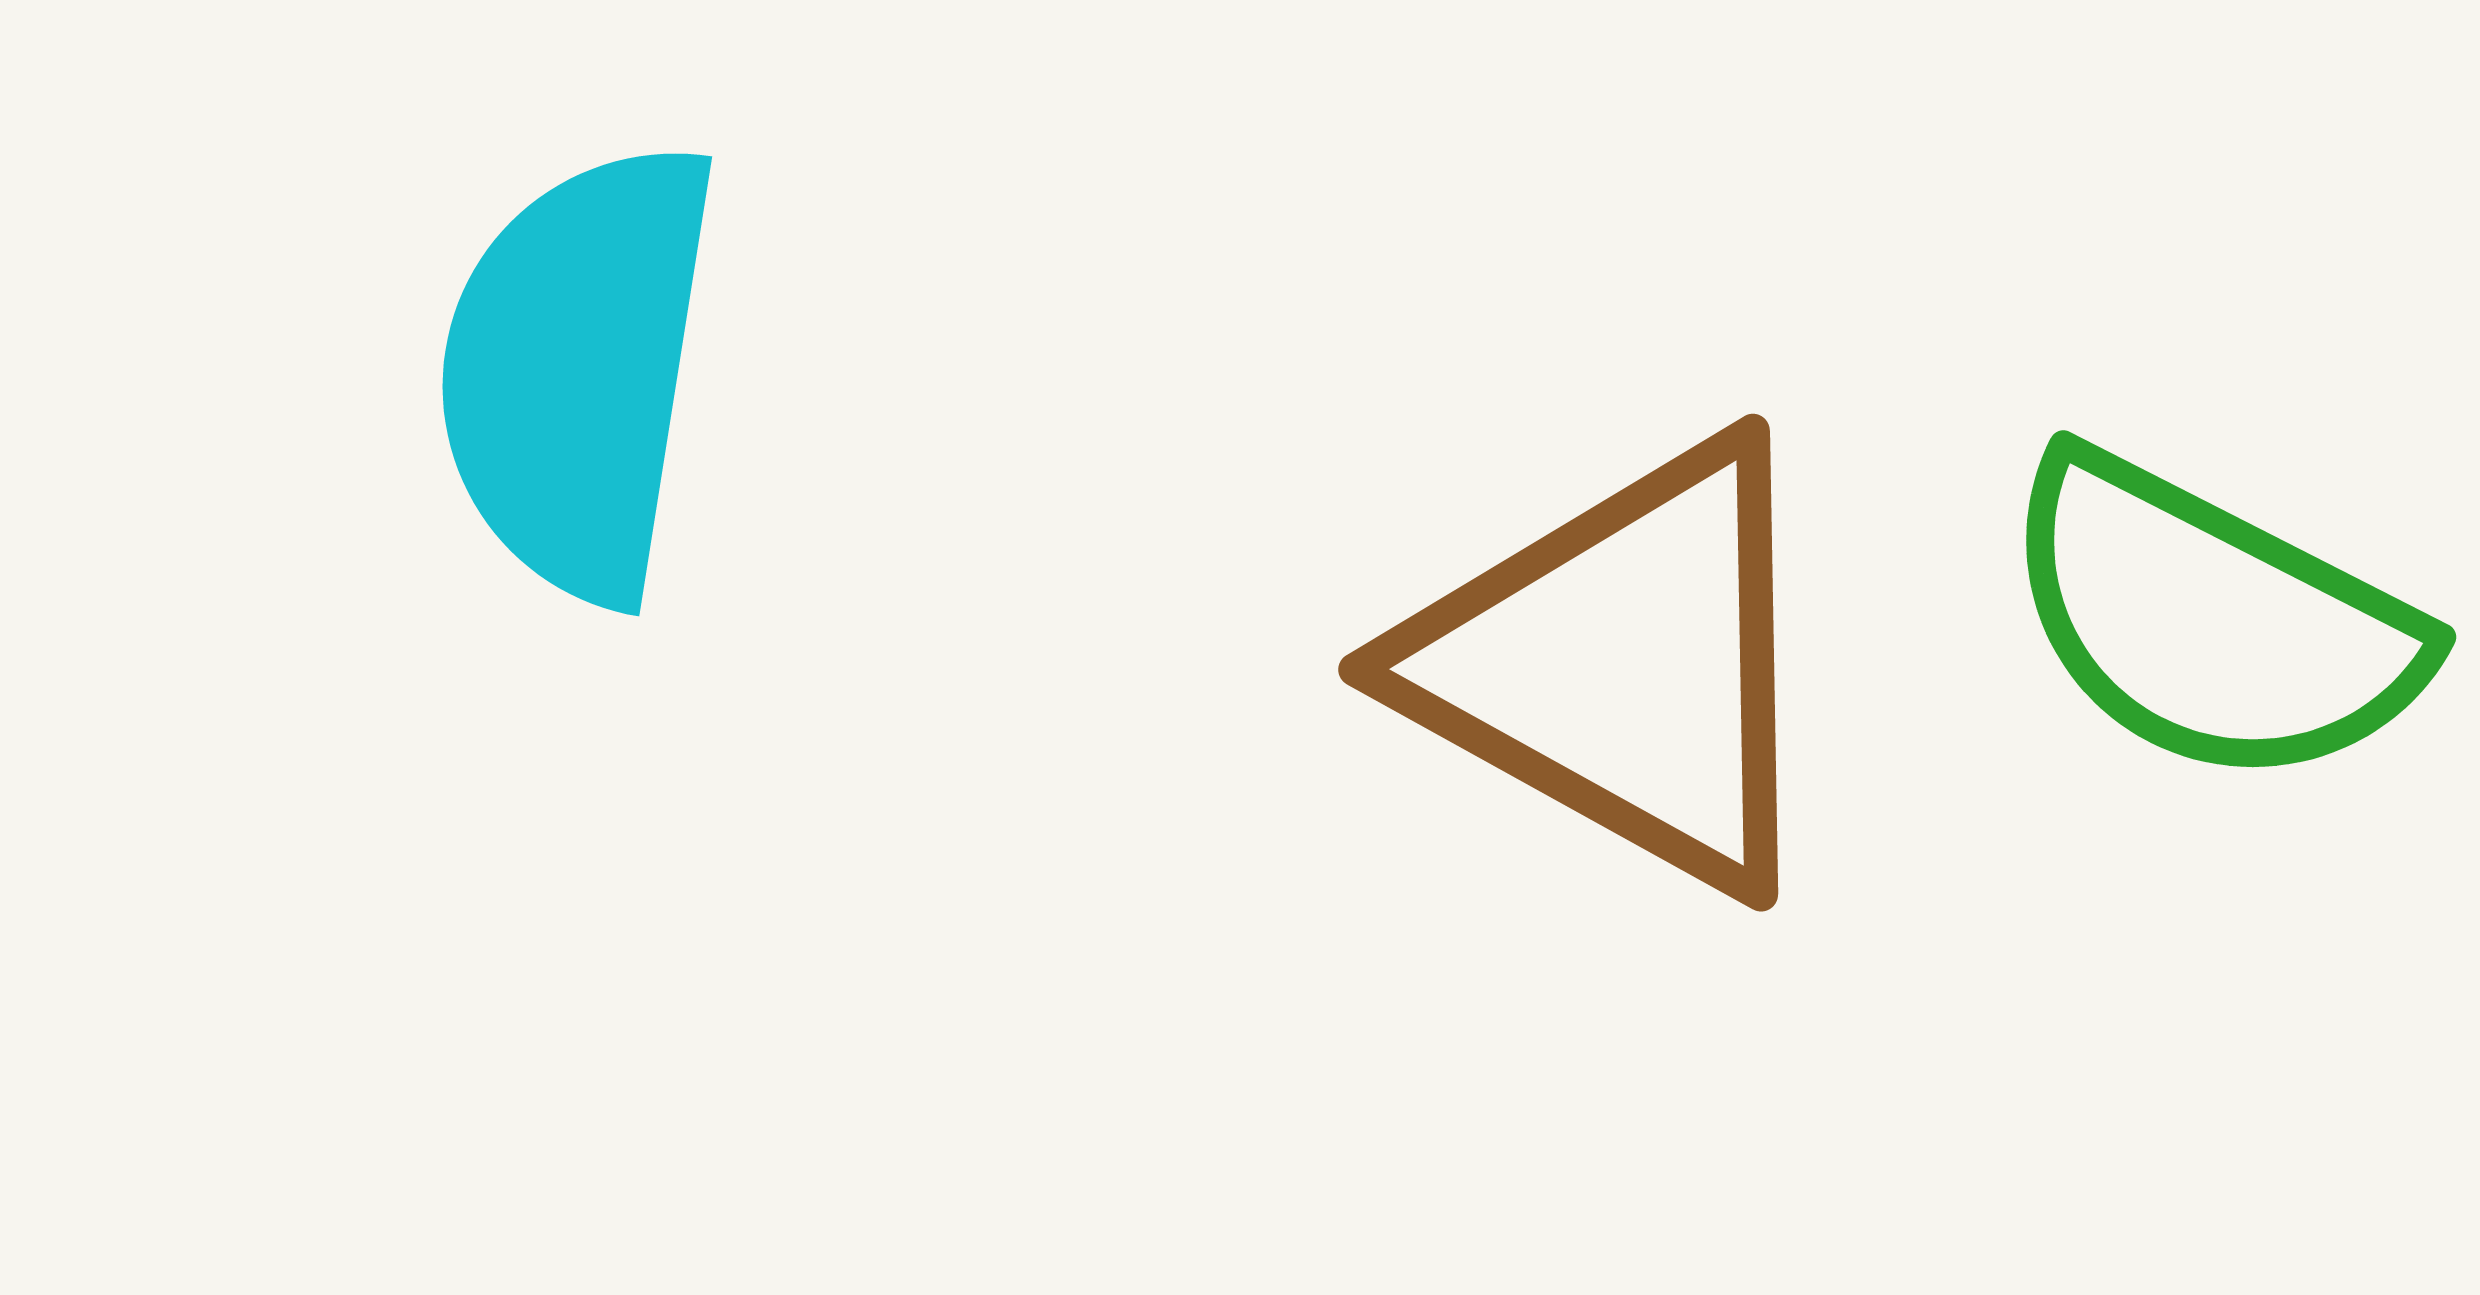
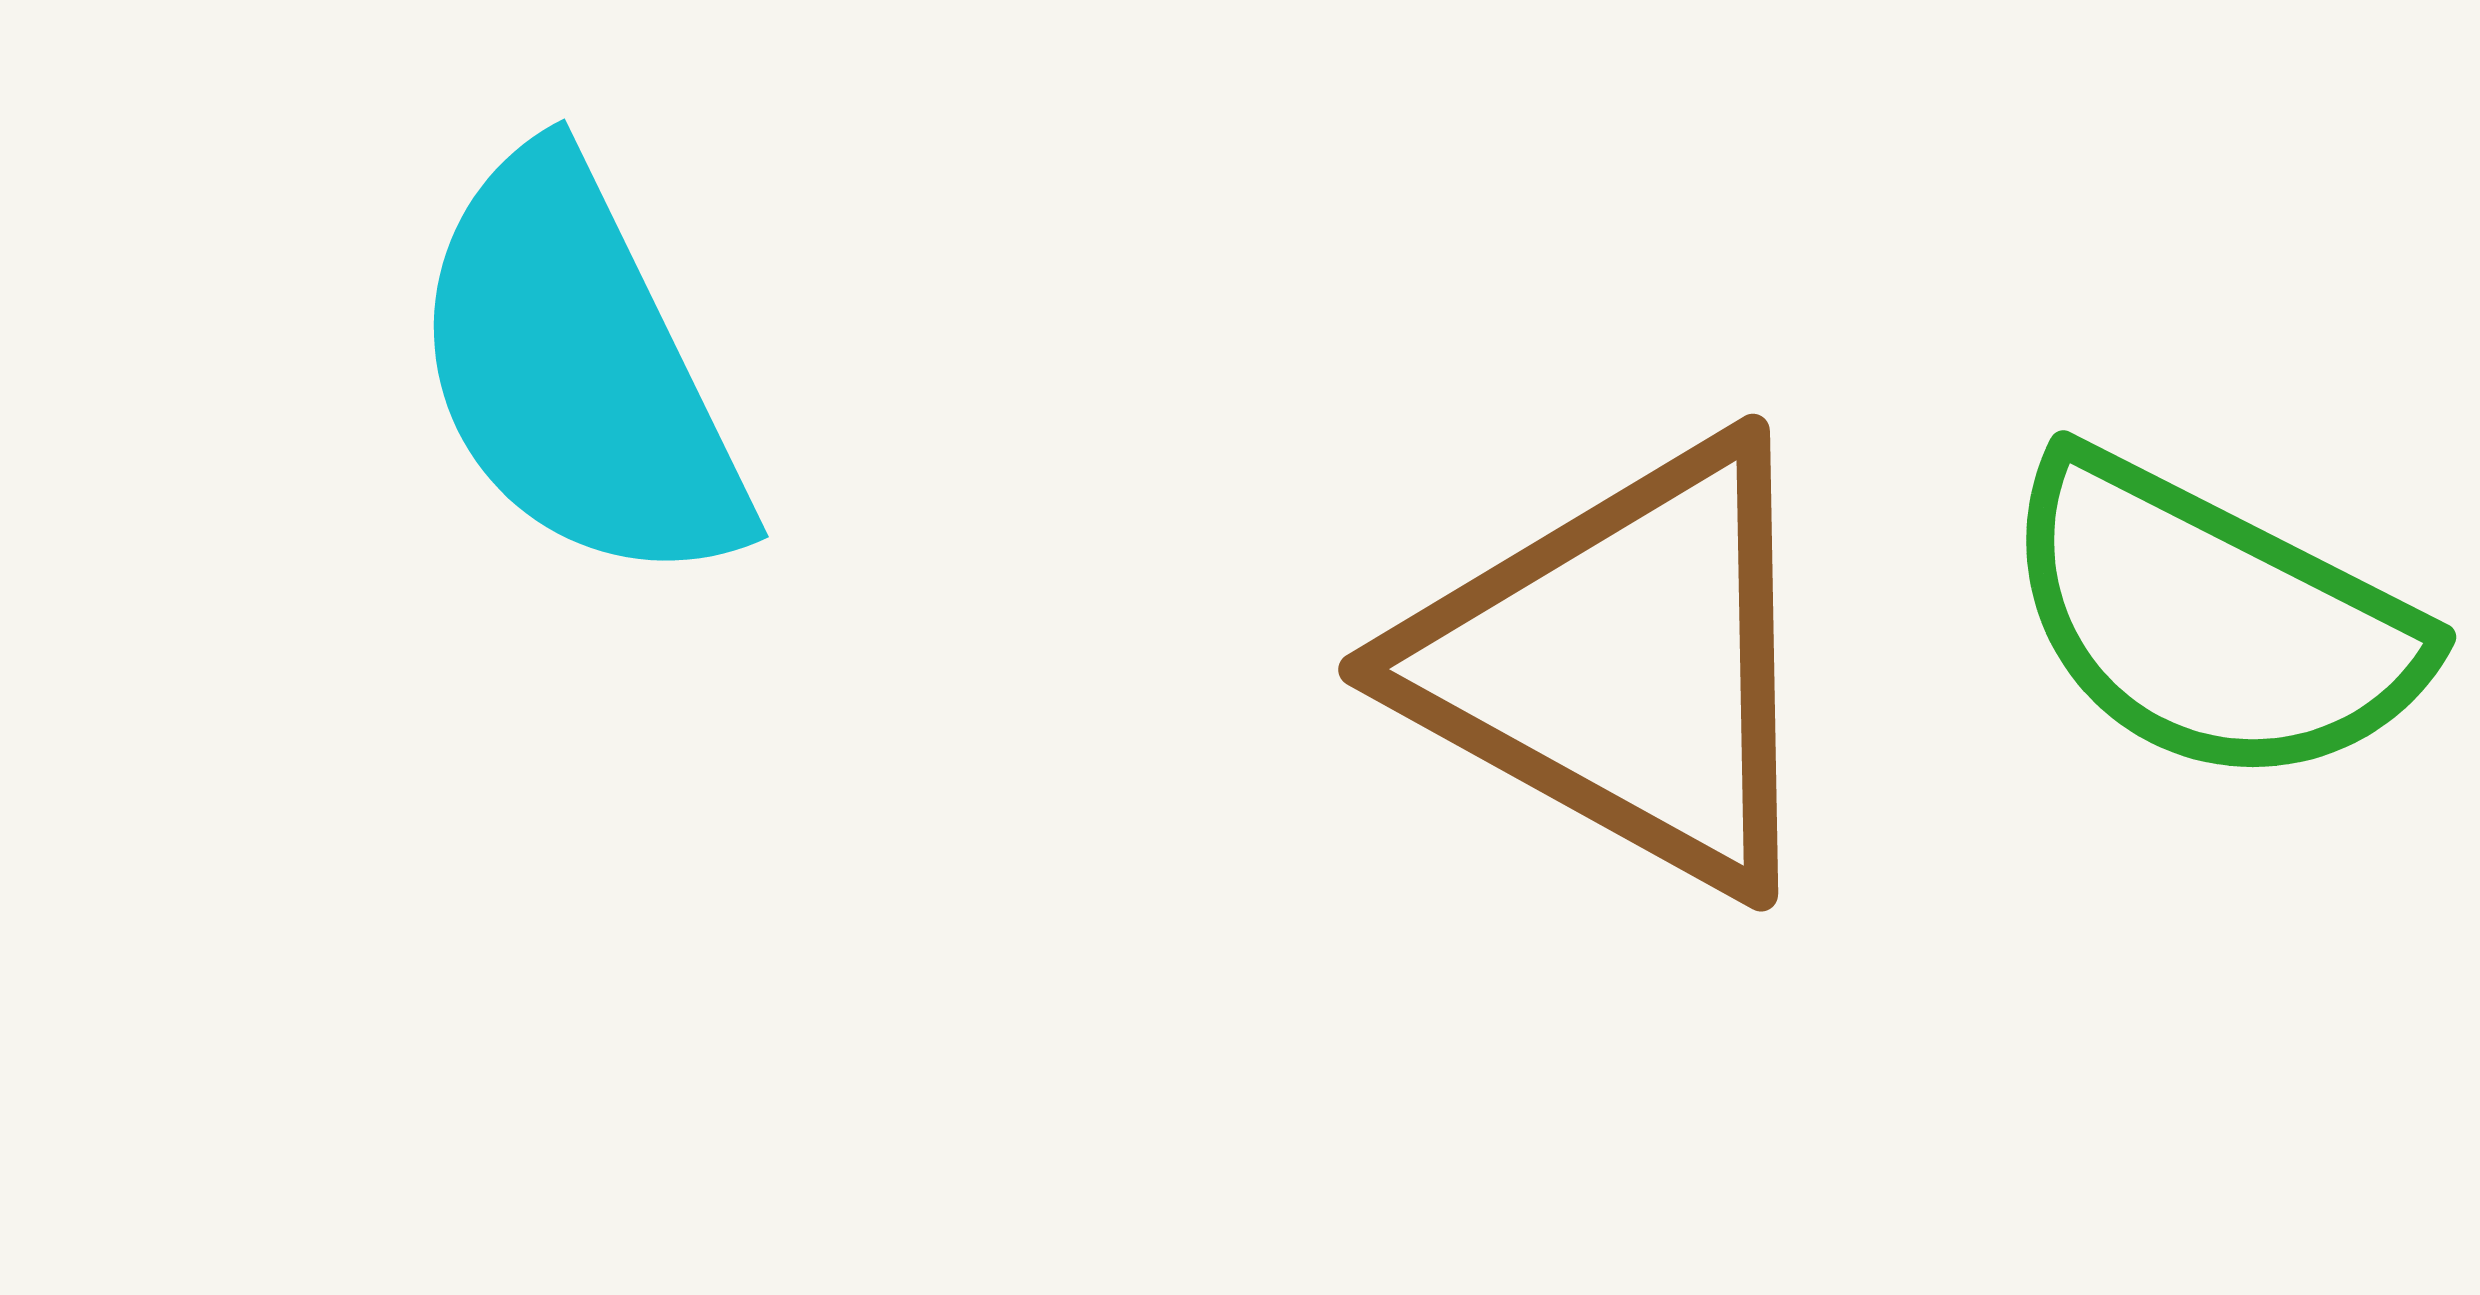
cyan semicircle: rotated 35 degrees counterclockwise
